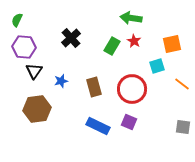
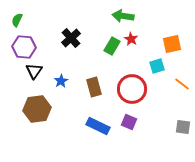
green arrow: moved 8 px left, 2 px up
red star: moved 3 px left, 2 px up
blue star: rotated 16 degrees counterclockwise
